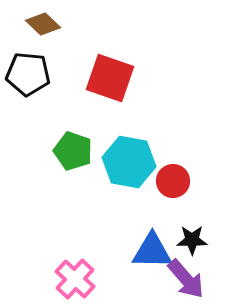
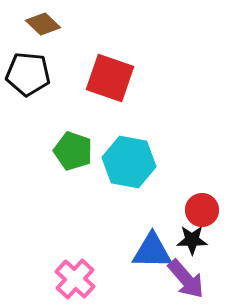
red circle: moved 29 px right, 29 px down
